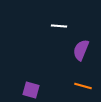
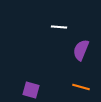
white line: moved 1 px down
orange line: moved 2 px left, 1 px down
